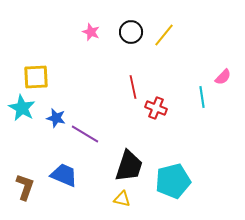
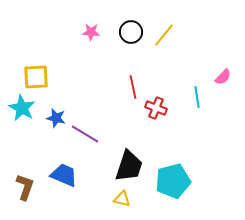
pink star: rotated 18 degrees counterclockwise
cyan line: moved 5 px left
